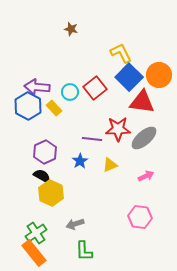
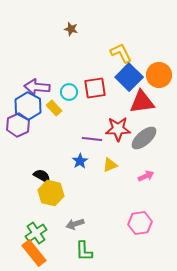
red square: rotated 30 degrees clockwise
cyan circle: moved 1 px left
red triangle: rotated 16 degrees counterclockwise
purple hexagon: moved 27 px left, 27 px up
yellow hexagon: rotated 10 degrees counterclockwise
pink hexagon: moved 6 px down; rotated 15 degrees counterclockwise
